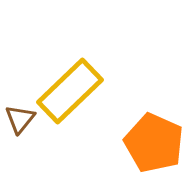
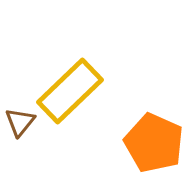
brown triangle: moved 3 px down
